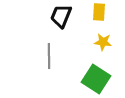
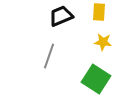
black trapezoid: rotated 45 degrees clockwise
gray line: rotated 20 degrees clockwise
